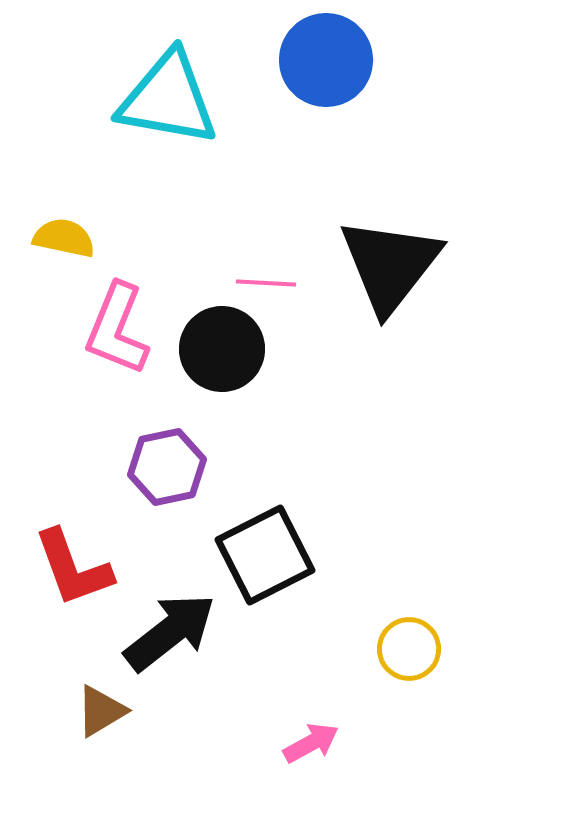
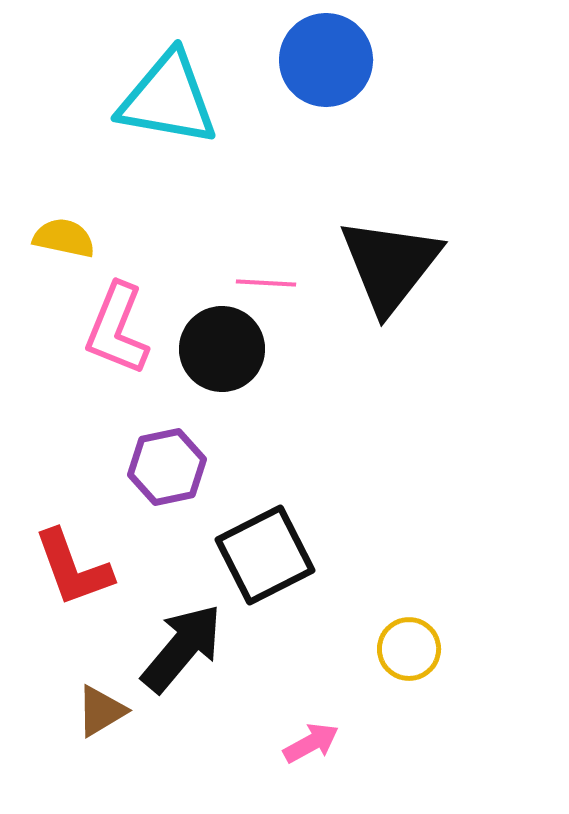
black arrow: moved 12 px right, 16 px down; rotated 12 degrees counterclockwise
